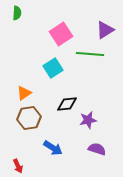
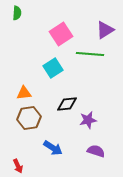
orange triangle: rotated 28 degrees clockwise
purple semicircle: moved 1 px left, 2 px down
